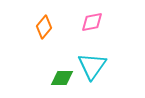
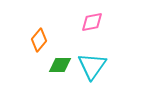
orange diamond: moved 5 px left, 13 px down
green diamond: moved 2 px left, 13 px up
